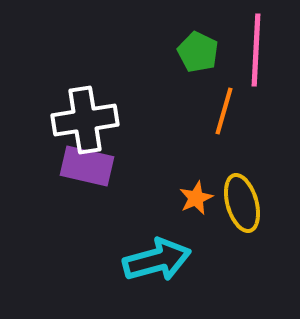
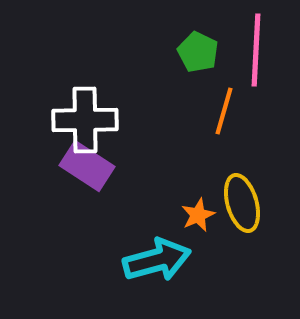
white cross: rotated 8 degrees clockwise
purple rectangle: rotated 20 degrees clockwise
orange star: moved 2 px right, 17 px down
